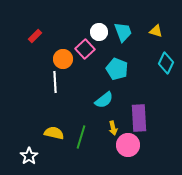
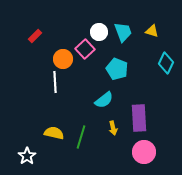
yellow triangle: moved 4 px left
pink circle: moved 16 px right, 7 px down
white star: moved 2 px left
